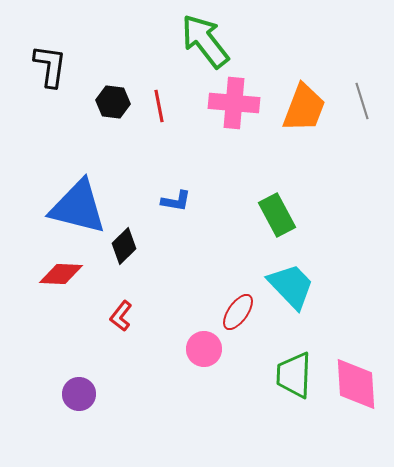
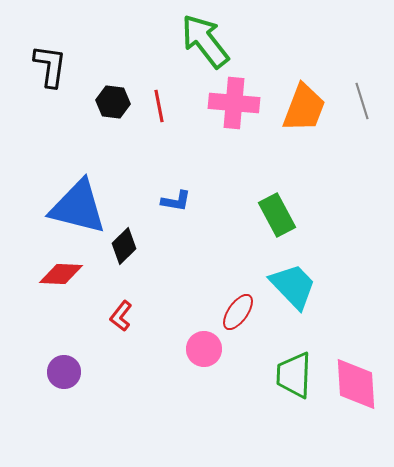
cyan trapezoid: moved 2 px right
purple circle: moved 15 px left, 22 px up
